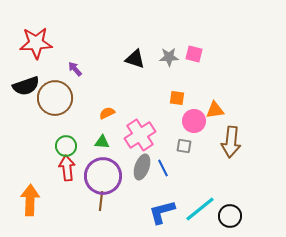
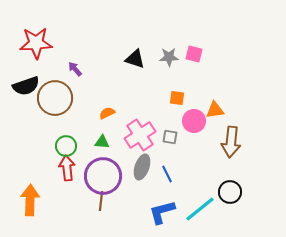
gray square: moved 14 px left, 9 px up
blue line: moved 4 px right, 6 px down
black circle: moved 24 px up
